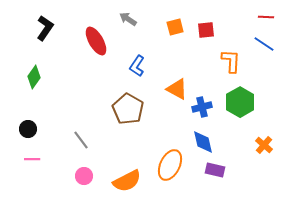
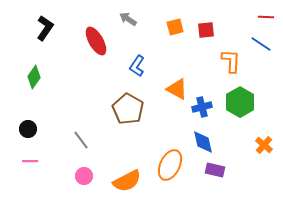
blue line: moved 3 px left
pink line: moved 2 px left, 2 px down
